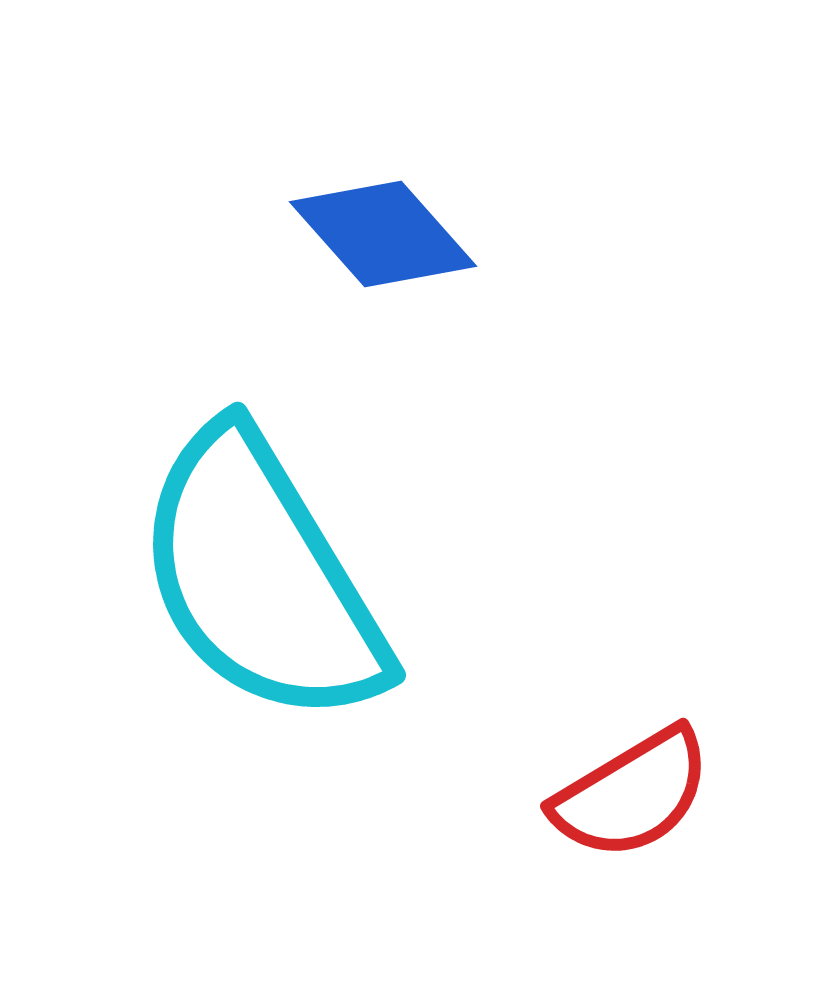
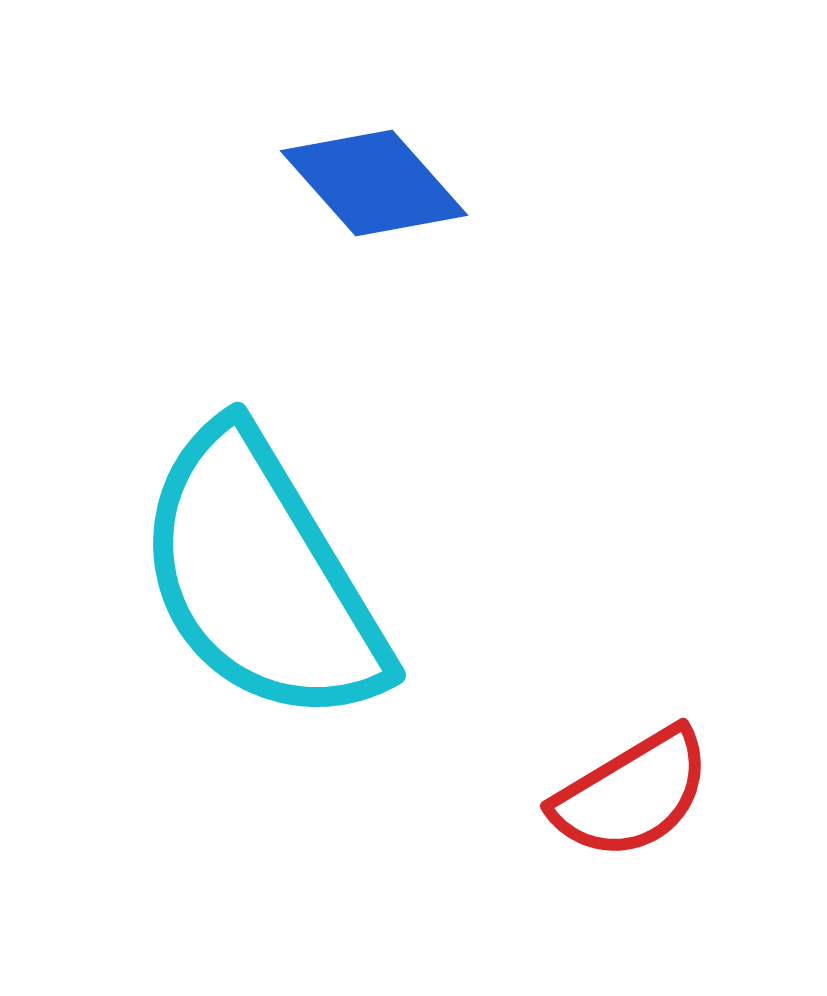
blue diamond: moved 9 px left, 51 px up
